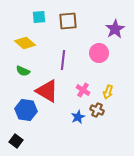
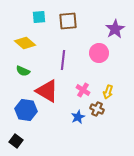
brown cross: moved 1 px up
